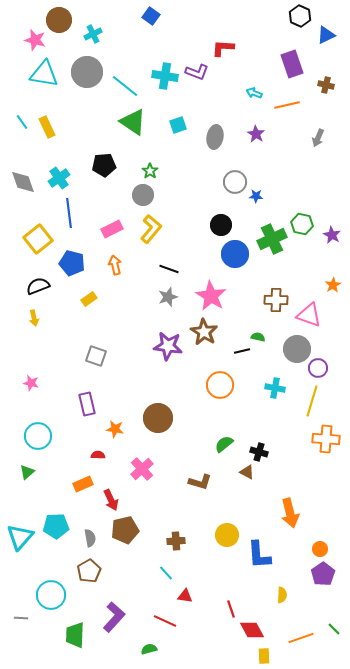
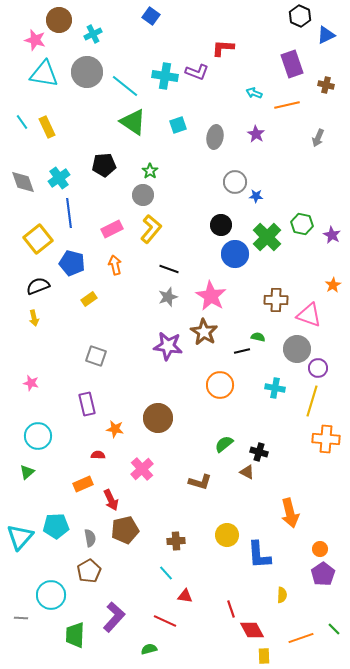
green cross at (272, 239): moved 5 px left, 2 px up; rotated 20 degrees counterclockwise
